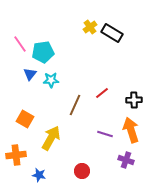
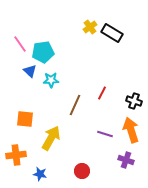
blue triangle: moved 3 px up; rotated 24 degrees counterclockwise
red line: rotated 24 degrees counterclockwise
black cross: moved 1 px down; rotated 21 degrees clockwise
orange square: rotated 24 degrees counterclockwise
blue star: moved 1 px right, 1 px up
